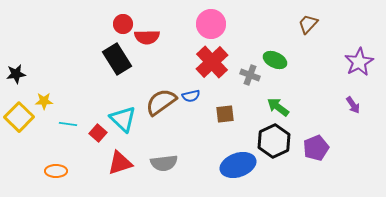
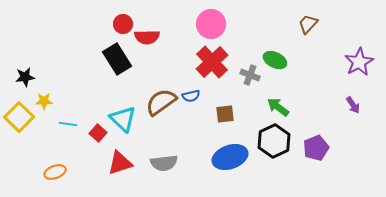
black star: moved 9 px right, 3 px down
blue ellipse: moved 8 px left, 8 px up
orange ellipse: moved 1 px left, 1 px down; rotated 20 degrees counterclockwise
